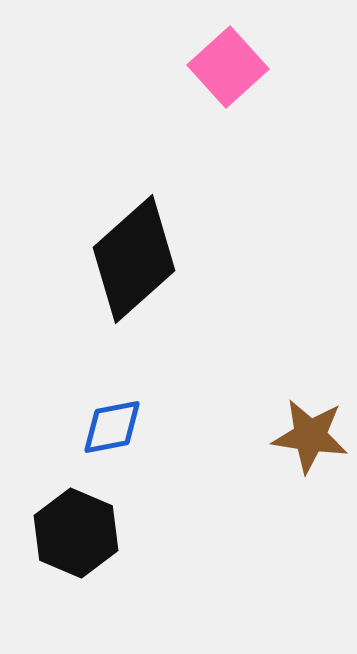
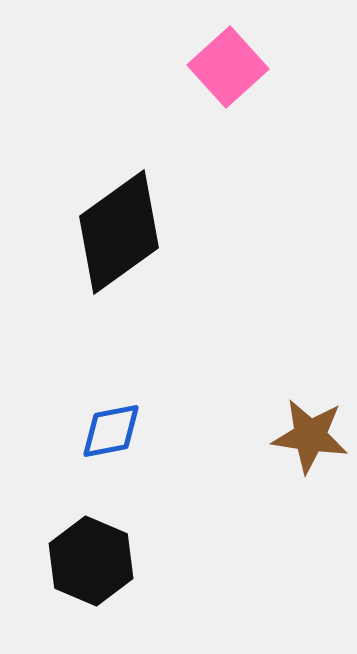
black diamond: moved 15 px left, 27 px up; rotated 6 degrees clockwise
blue diamond: moved 1 px left, 4 px down
black hexagon: moved 15 px right, 28 px down
